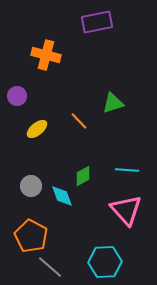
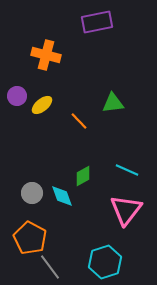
green triangle: rotated 10 degrees clockwise
yellow ellipse: moved 5 px right, 24 px up
cyan line: rotated 20 degrees clockwise
gray circle: moved 1 px right, 7 px down
pink triangle: rotated 20 degrees clockwise
orange pentagon: moved 1 px left, 2 px down
cyan hexagon: rotated 16 degrees counterclockwise
gray line: rotated 12 degrees clockwise
